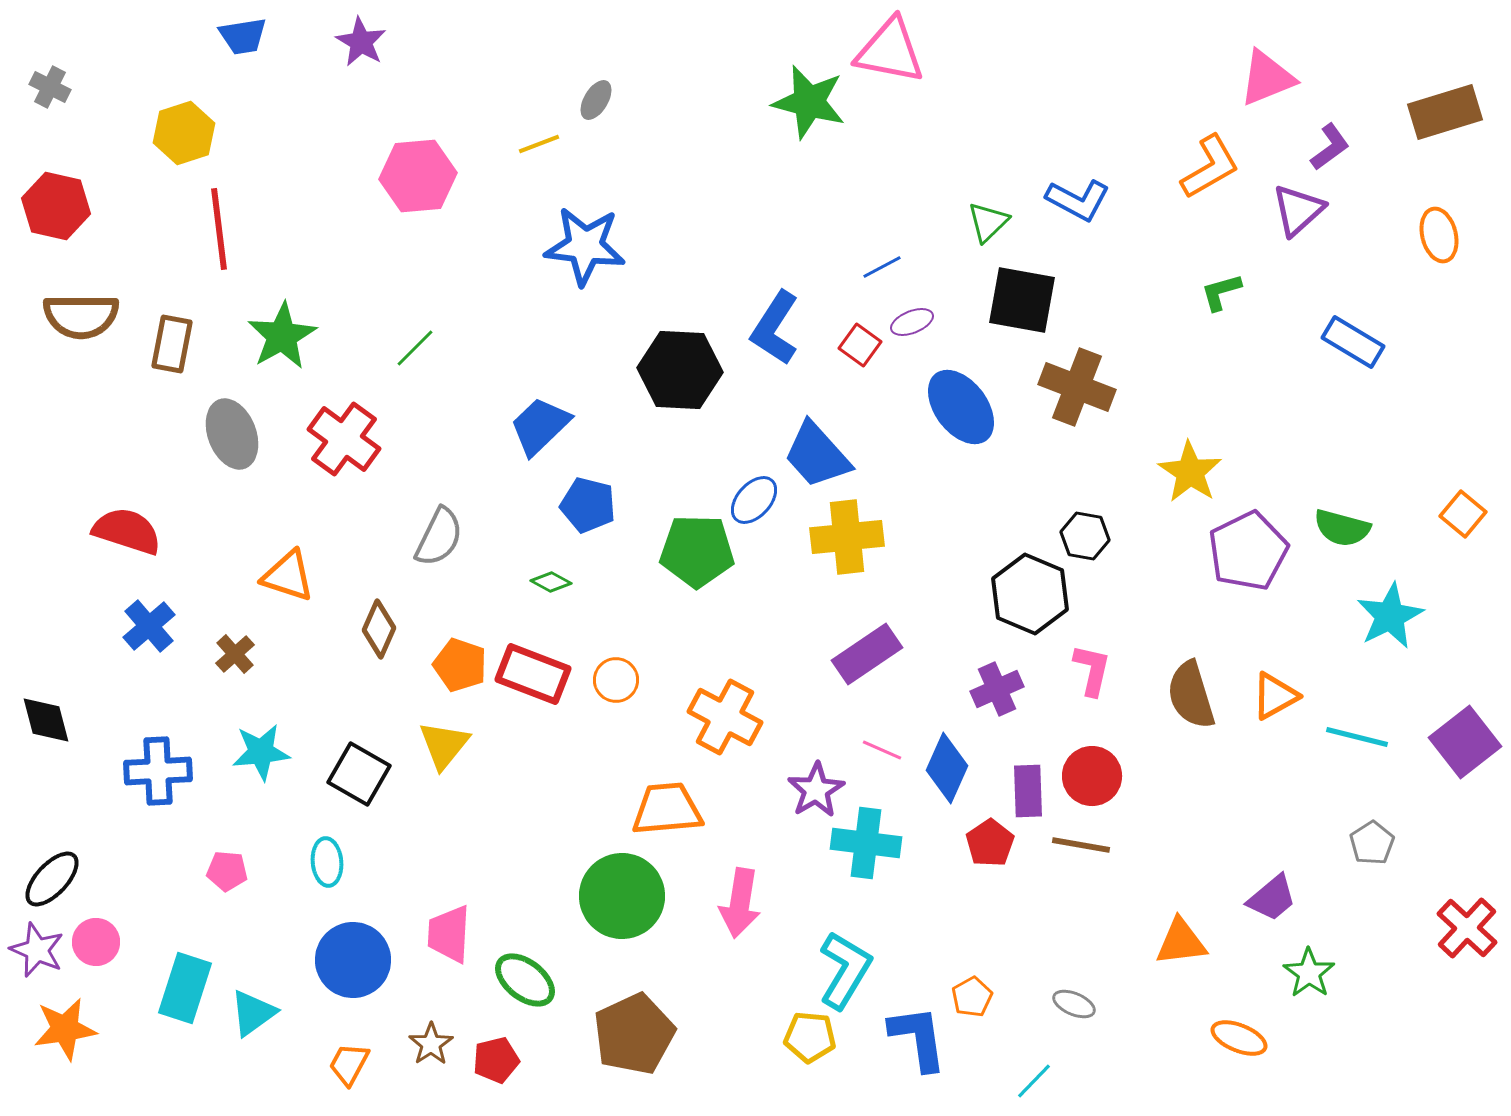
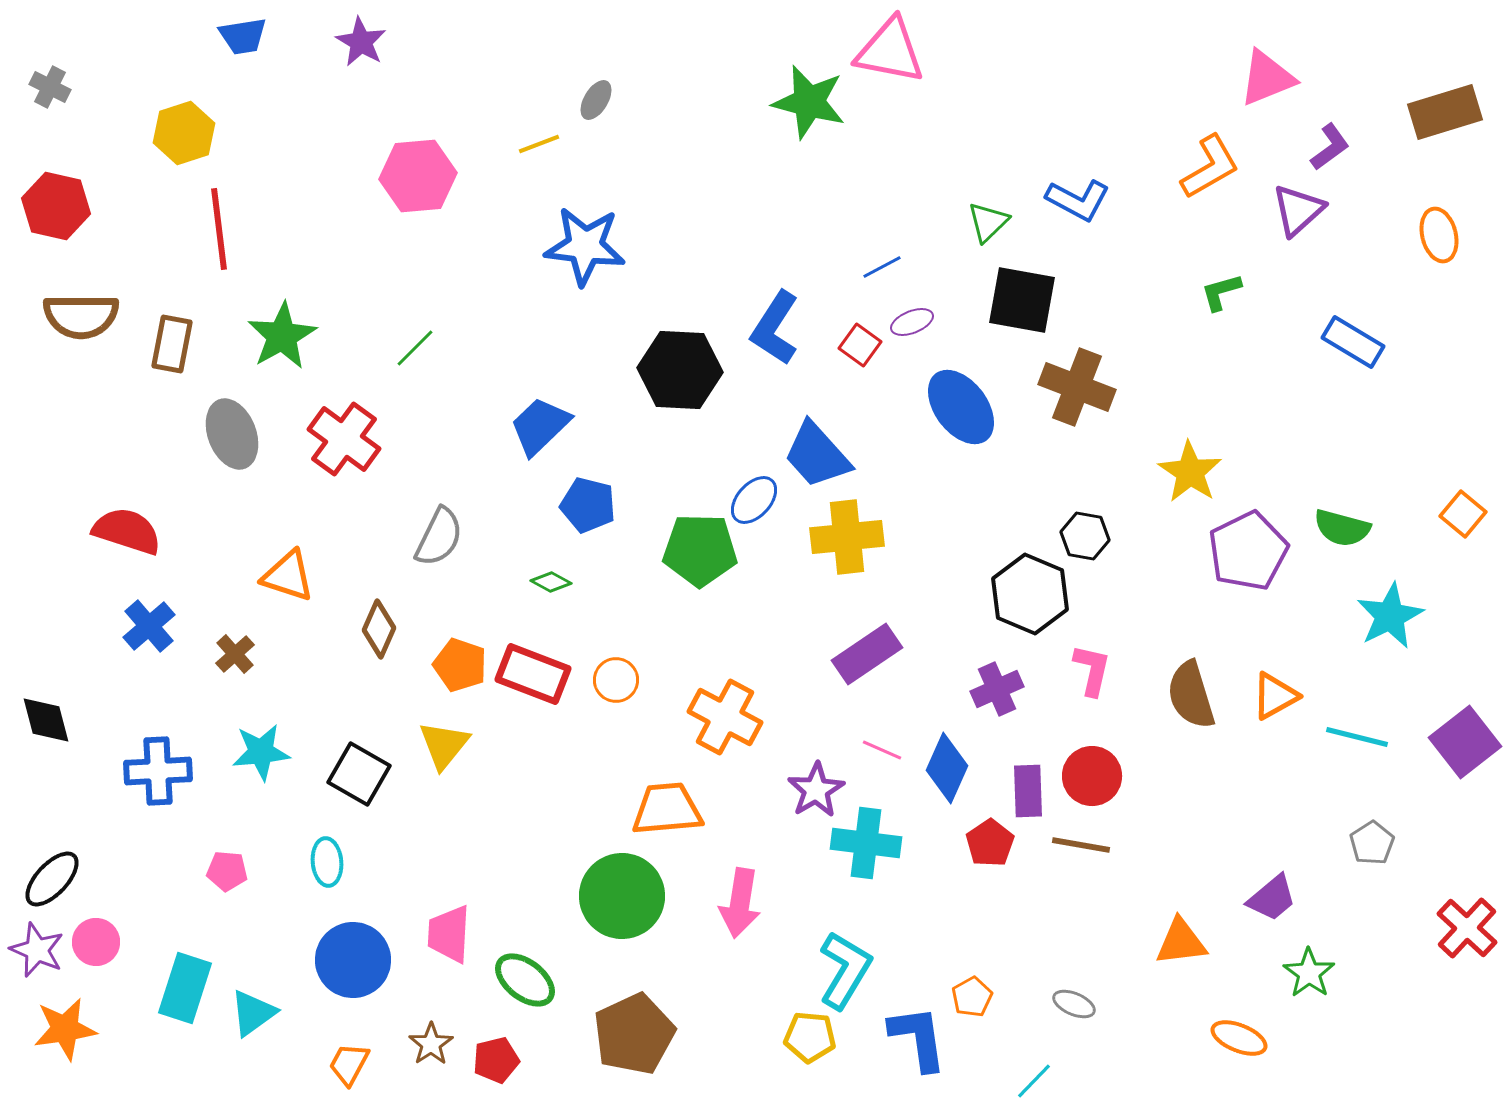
green pentagon at (697, 551): moved 3 px right, 1 px up
